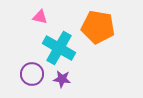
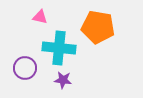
cyan cross: rotated 24 degrees counterclockwise
purple circle: moved 7 px left, 6 px up
purple star: moved 1 px right, 1 px down
